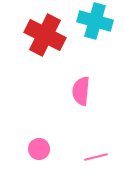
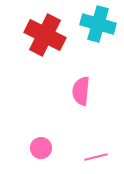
cyan cross: moved 3 px right, 3 px down
pink circle: moved 2 px right, 1 px up
